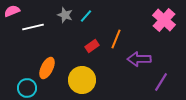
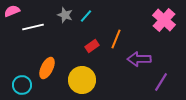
cyan circle: moved 5 px left, 3 px up
